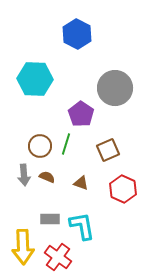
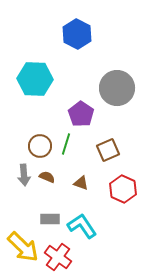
gray circle: moved 2 px right
cyan L-shape: rotated 24 degrees counterclockwise
yellow arrow: rotated 44 degrees counterclockwise
